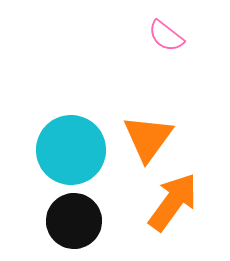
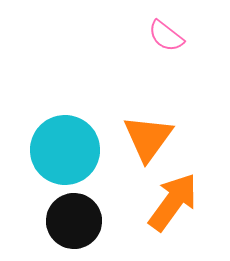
cyan circle: moved 6 px left
